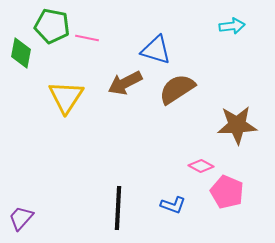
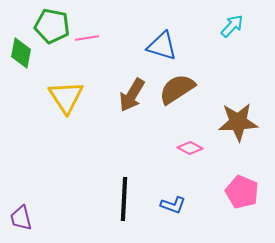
cyan arrow: rotated 40 degrees counterclockwise
pink line: rotated 20 degrees counterclockwise
blue triangle: moved 6 px right, 4 px up
brown arrow: moved 7 px right, 12 px down; rotated 32 degrees counterclockwise
yellow triangle: rotated 6 degrees counterclockwise
brown star: moved 1 px right, 3 px up
pink diamond: moved 11 px left, 18 px up
pink pentagon: moved 15 px right
black line: moved 6 px right, 9 px up
purple trapezoid: rotated 56 degrees counterclockwise
